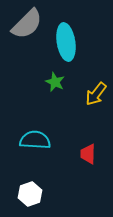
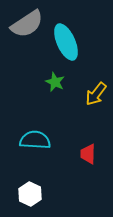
gray semicircle: rotated 12 degrees clockwise
cyan ellipse: rotated 15 degrees counterclockwise
white hexagon: rotated 15 degrees counterclockwise
